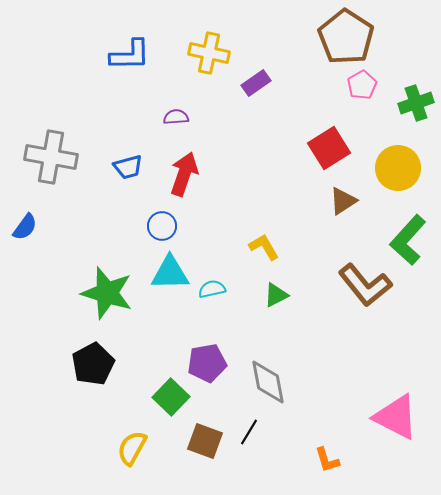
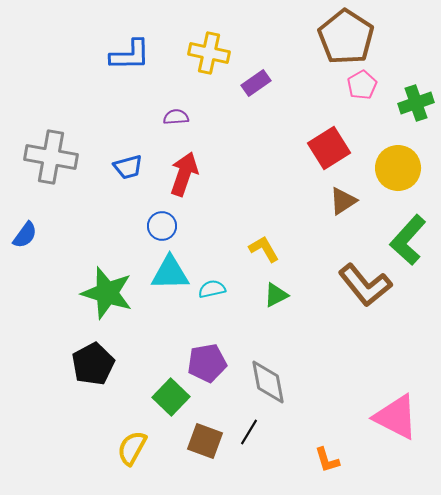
blue semicircle: moved 8 px down
yellow L-shape: moved 2 px down
